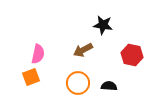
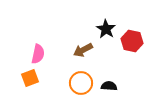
black star: moved 3 px right, 4 px down; rotated 24 degrees clockwise
red hexagon: moved 14 px up
orange square: moved 1 px left, 1 px down
orange circle: moved 3 px right
